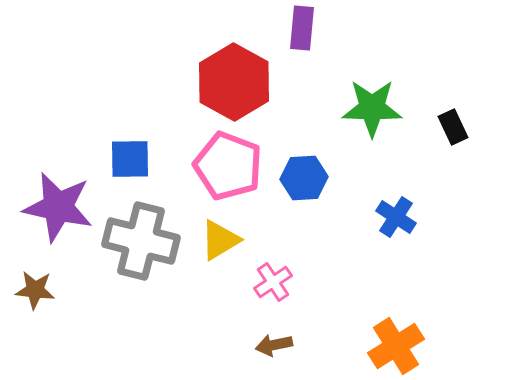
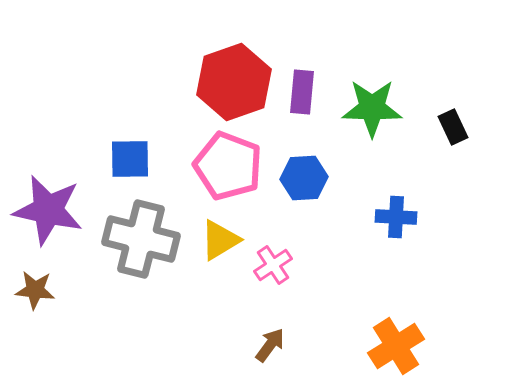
purple rectangle: moved 64 px down
red hexagon: rotated 12 degrees clockwise
purple star: moved 10 px left, 3 px down
blue cross: rotated 30 degrees counterclockwise
gray cross: moved 2 px up
pink cross: moved 17 px up
brown arrow: moved 4 px left; rotated 138 degrees clockwise
